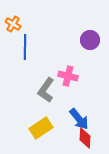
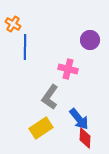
pink cross: moved 7 px up
gray L-shape: moved 4 px right, 7 px down
